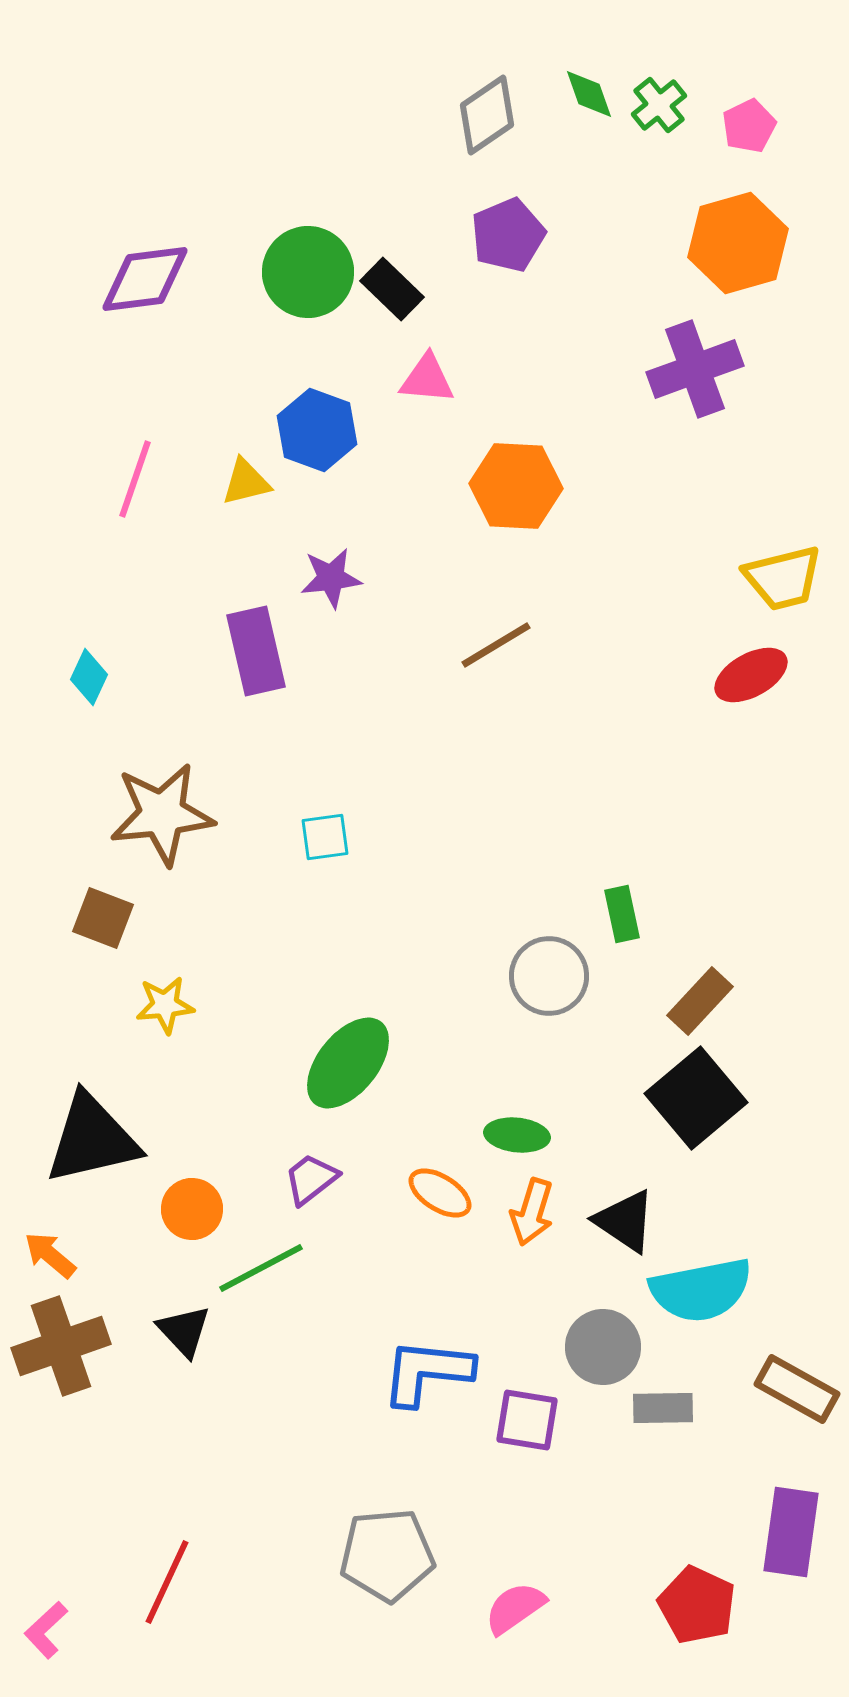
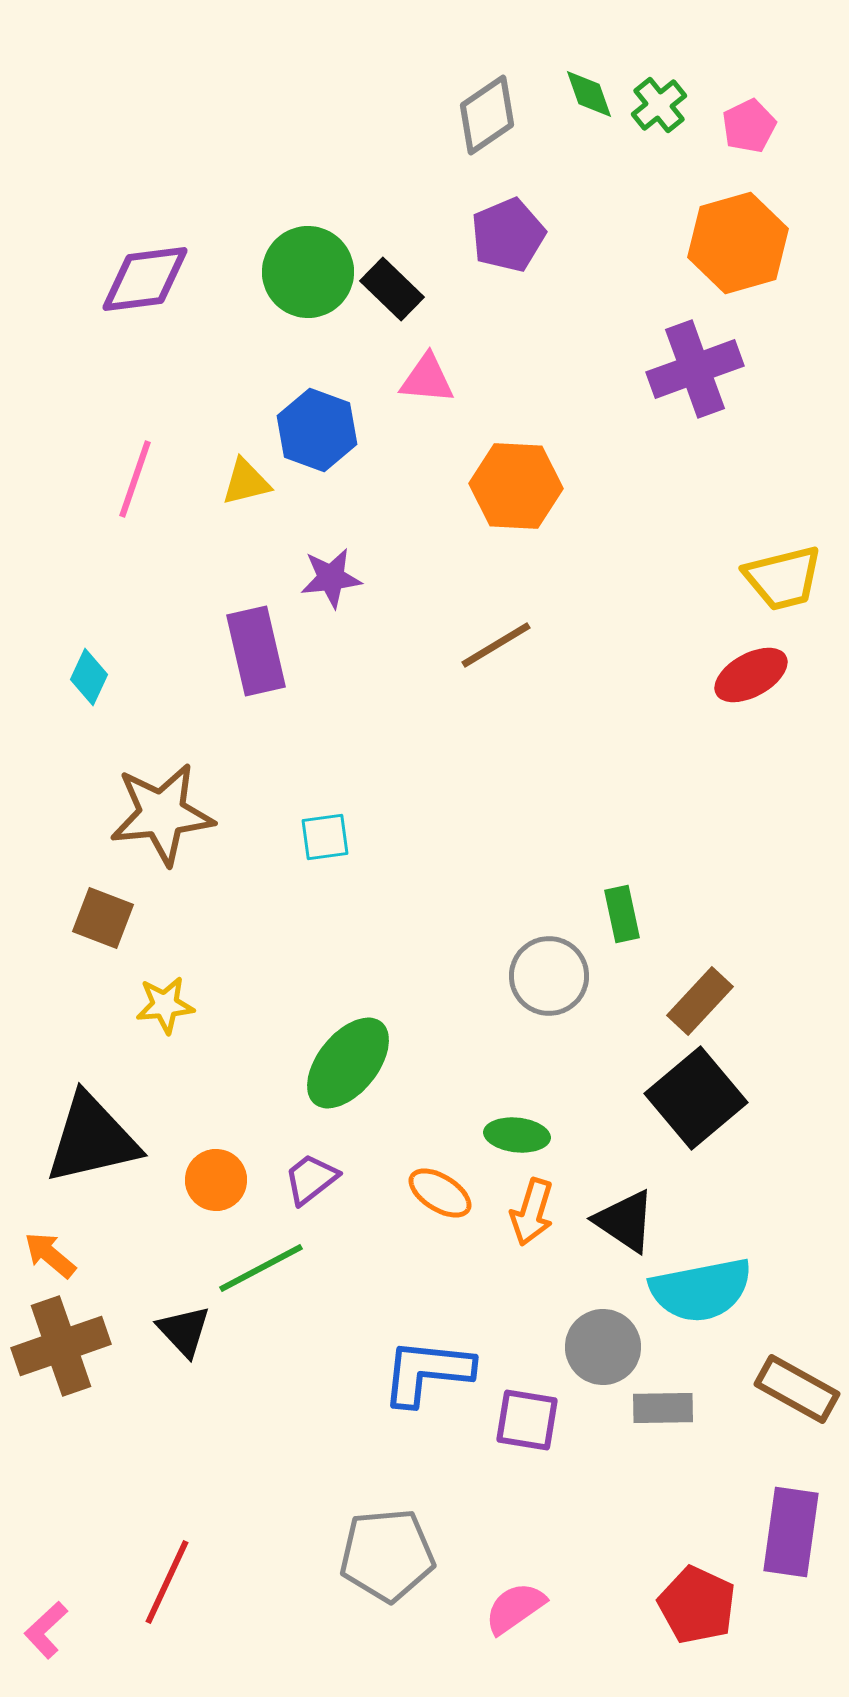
orange circle at (192, 1209): moved 24 px right, 29 px up
